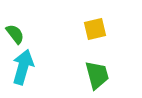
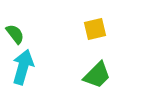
green trapezoid: rotated 60 degrees clockwise
